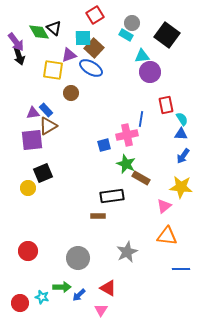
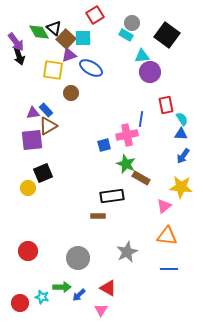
brown square at (94, 48): moved 28 px left, 9 px up
blue line at (181, 269): moved 12 px left
